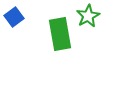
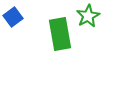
blue square: moved 1 px left
